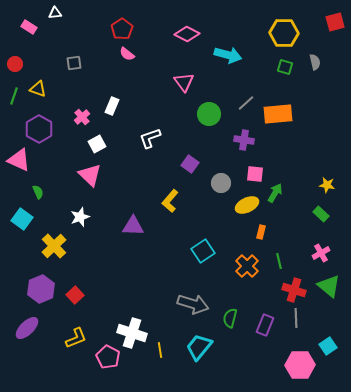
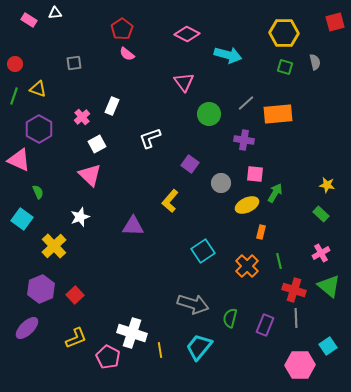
pink rectangle at (29, 27): moved 7 px up
